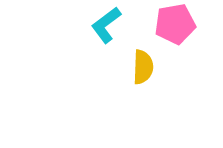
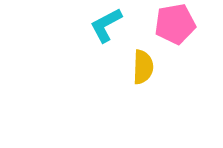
cyan L-shape: rotated 9 degrees clockwise
